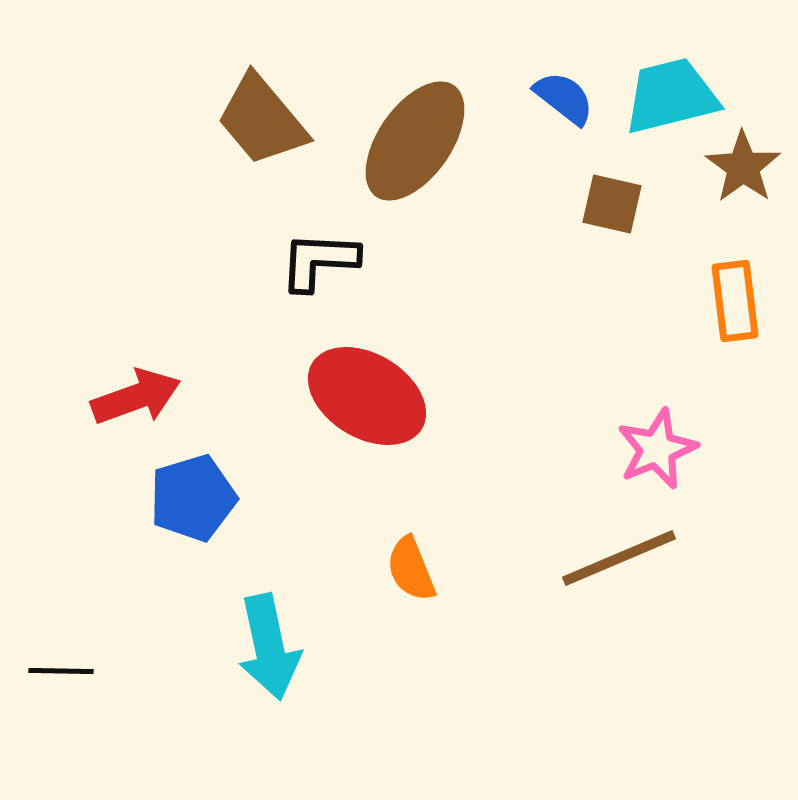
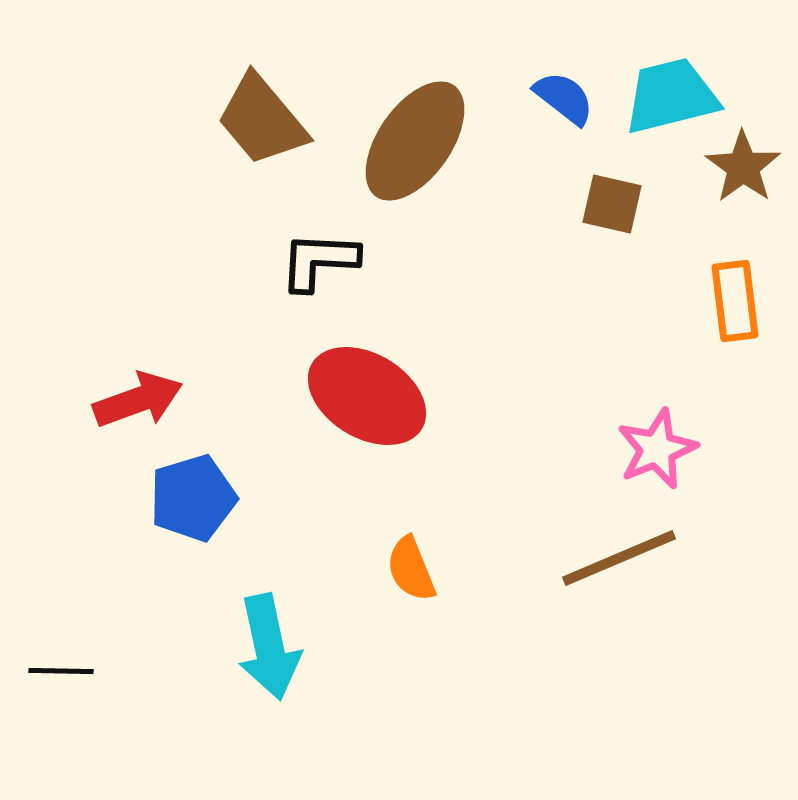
red arrow: moved 2 px right, 3 px down
